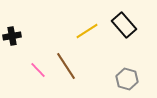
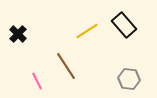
black cross: moved 6 px right, 2 px up; rotated 36 degrees counterclockwise
pink line: moved 1 px left, 11 px down; rotated 18 degrees clockwise
gray hexagon: moved 2 px right; rotated 10 degrees counterclockwise
